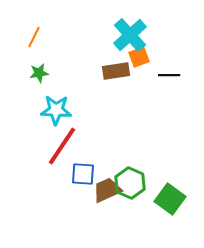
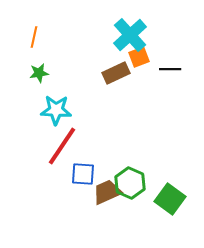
orange line: rotated 15 degrees counterclockwise
brown rectangle: moved 2 px down; rotated 16 degrees counterclockwise
black line: moved 1 px right, 6 px up
brown trapezoid: moved 2 px down
